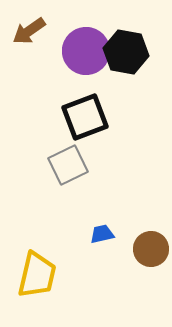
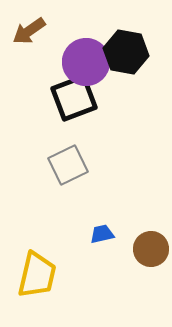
purple circle: moved 11 px down
black square: moved 11 px left, 19 px up
